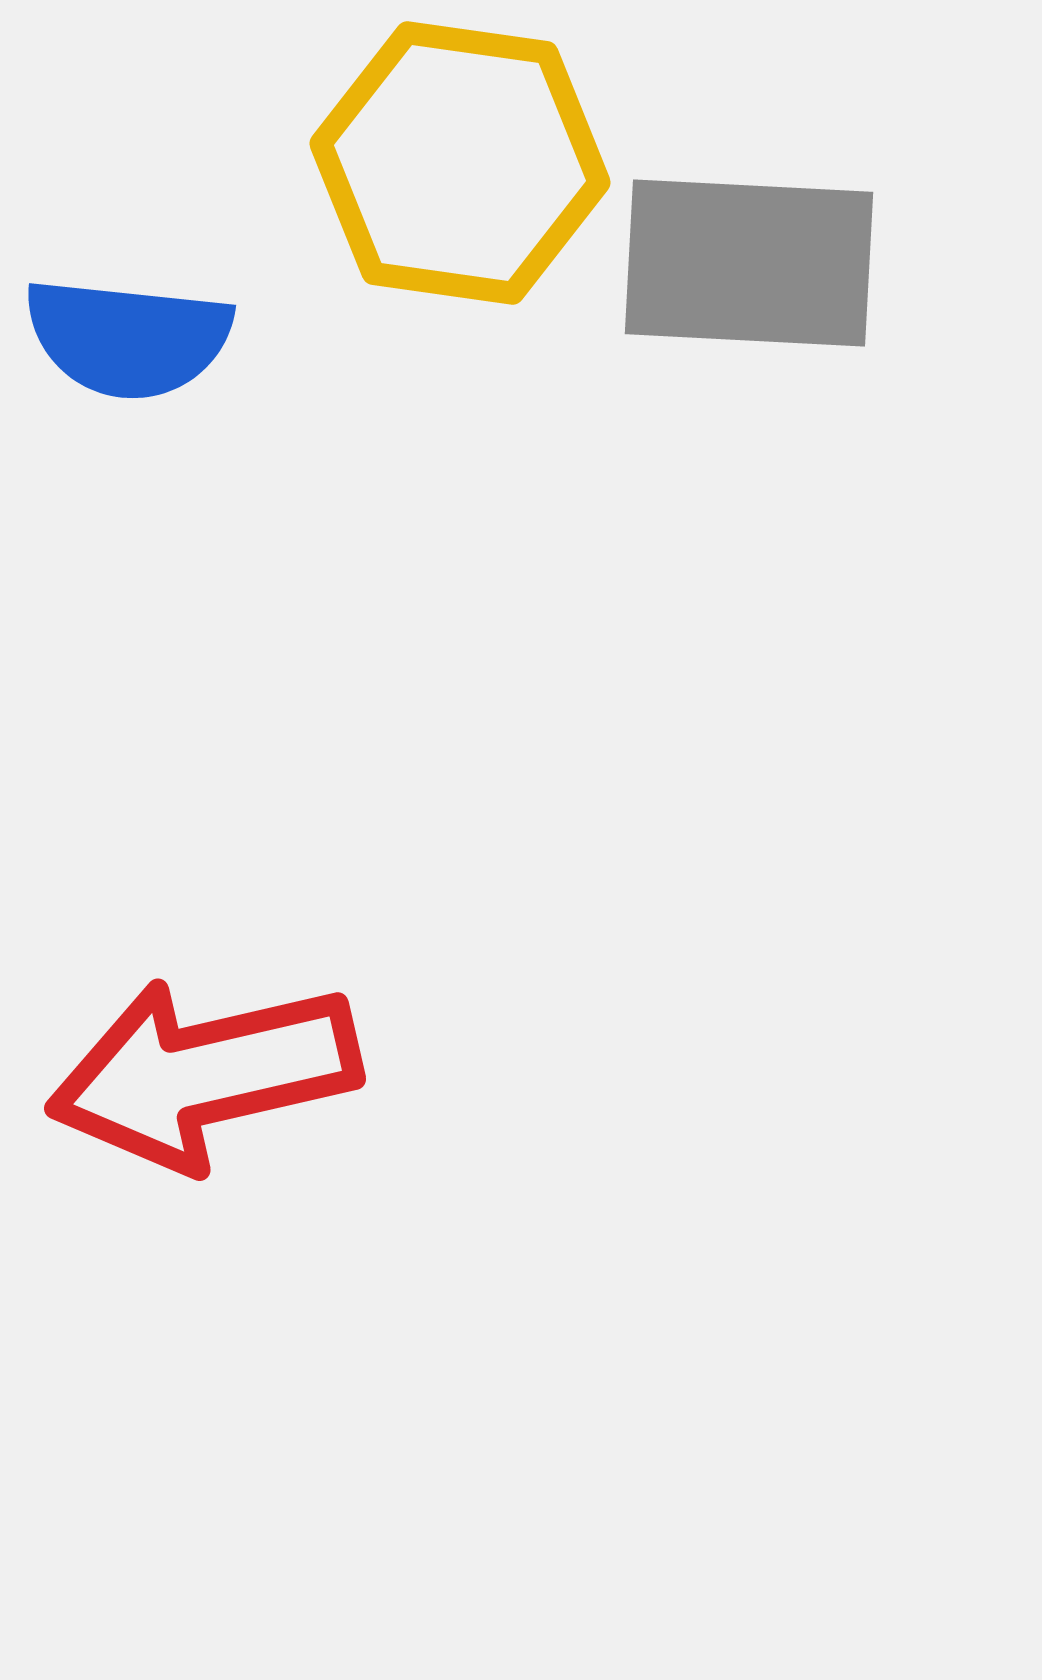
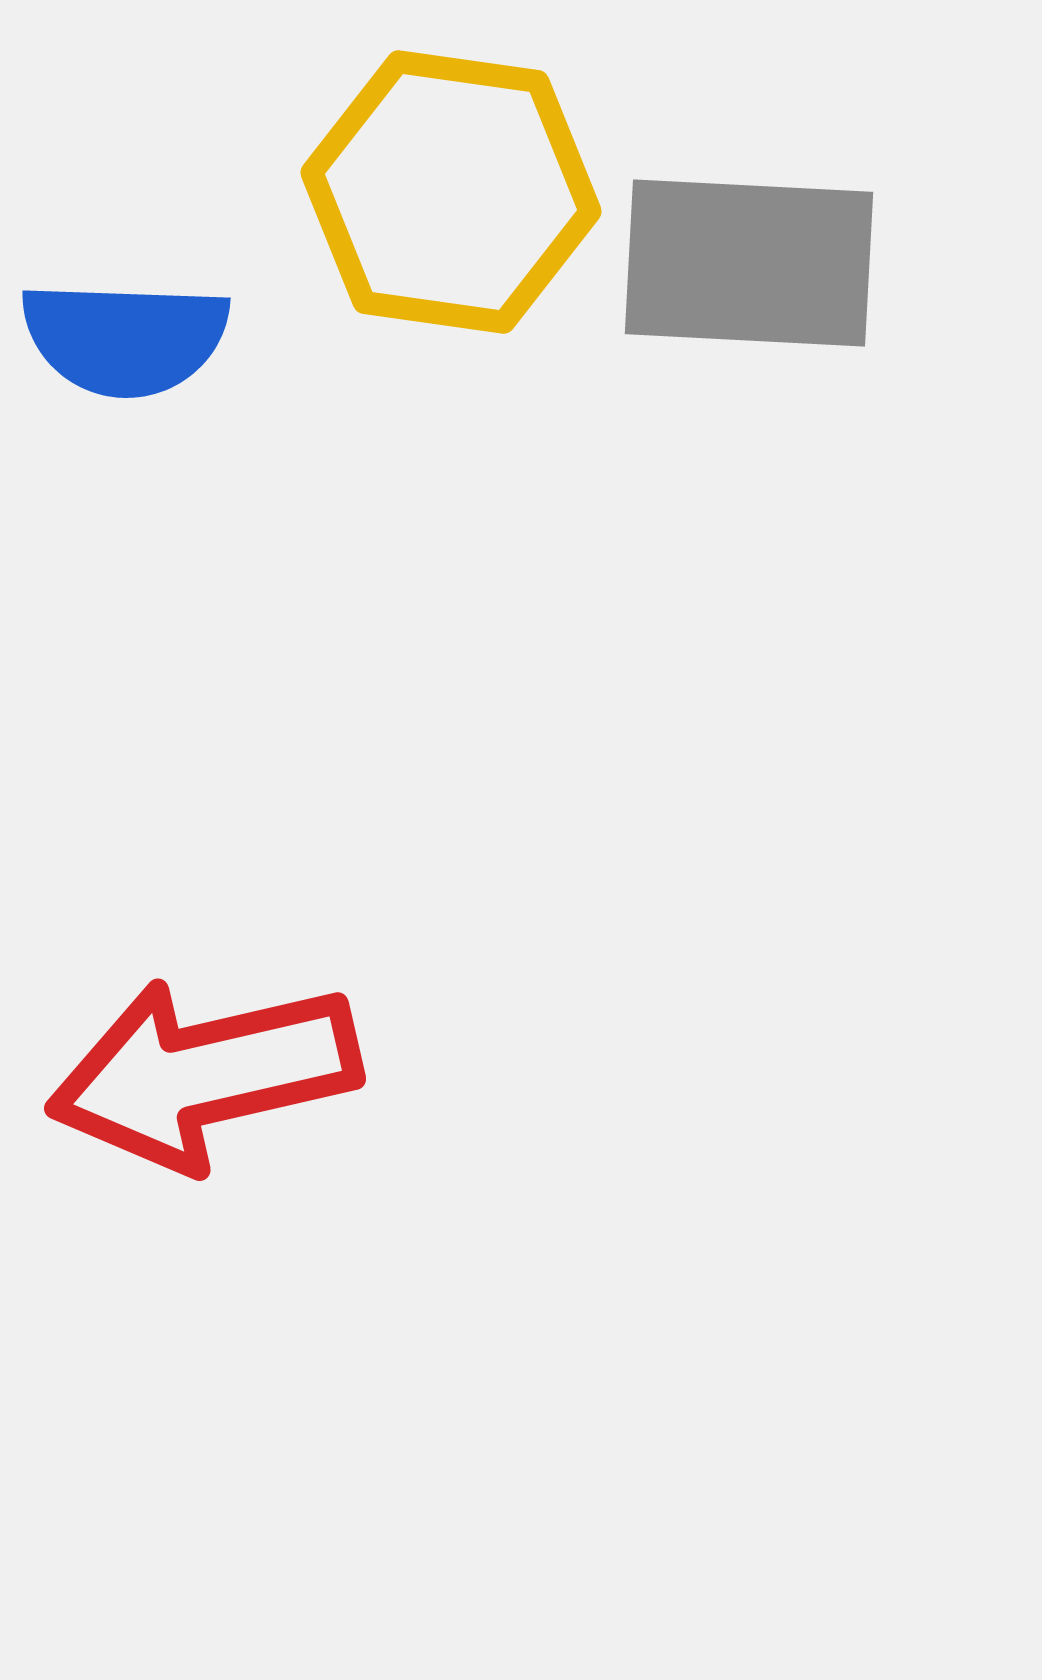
yellow hexagon: moved 9 px left, 29 px down
blue semicircle: moved 3 px left; rotated 4 degrees counterclockwise
